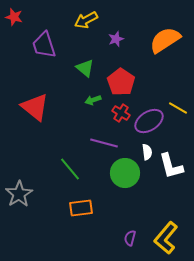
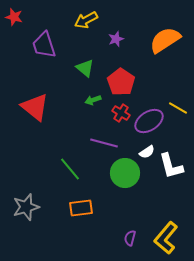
white semicircle: rotated 63 degrees clockwise
gray star: moved 7 px right, 13 px down; rotated 16 degrees clockwise
